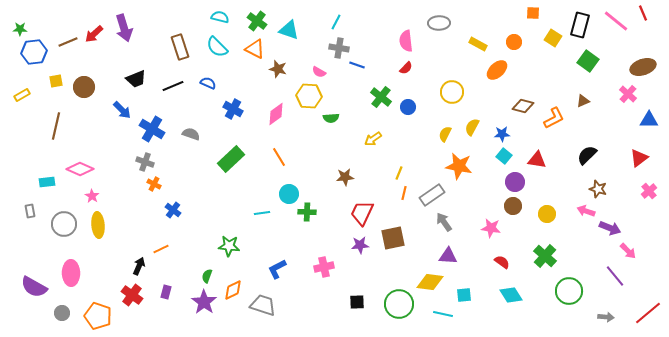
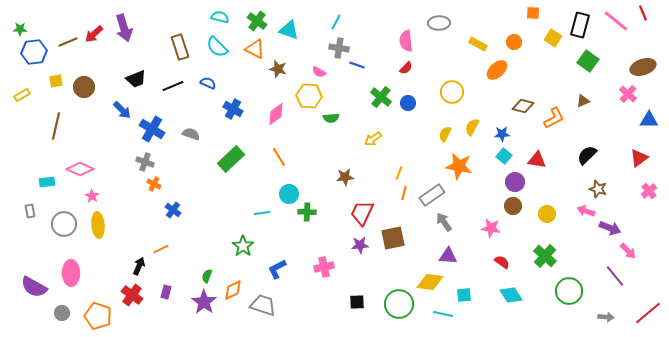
blue circle at (408, 107): moved 4 px up
green star at (229, 246): moved 14 px right; rotated 30 degrees clockwise
